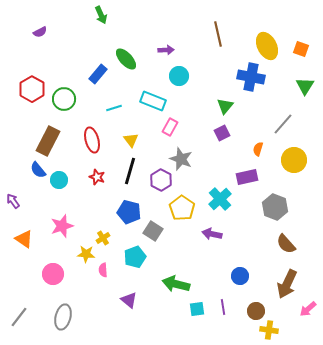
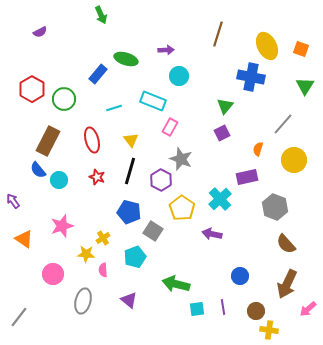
brown line at (218, 34): rotated 30 degrees clockwise
green ellipse at (126, 59): rotated 30 degrees counterclockwise
gray ellipse at (63, 317): moved 20 px right, 16 px up
